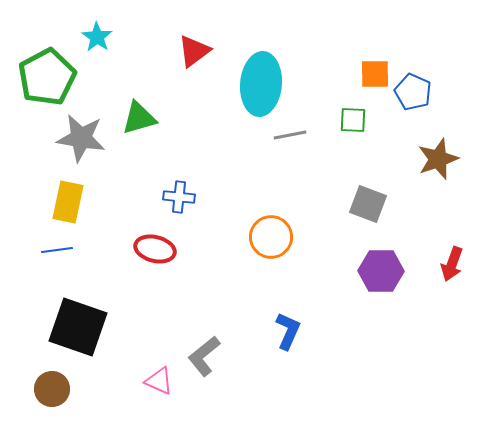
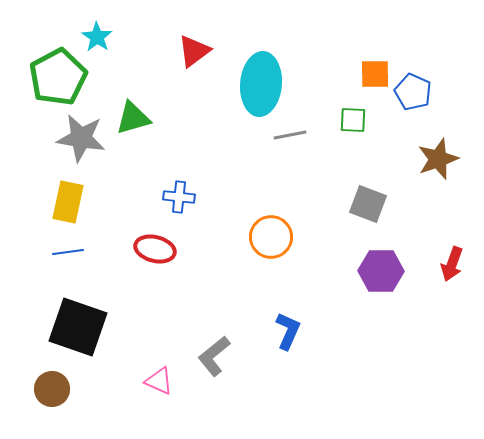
green pentagon: moved 11 px right
green triangle: moved 6 px left
blue line: moved 11 px right, 2 px down
gray L-shape: moved 10 px right
